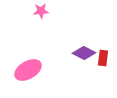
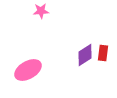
purple diamond: moved 1 px right, 2 px down; rotated 60 degrees counterclockwise
red rectangle: moved 5 px up
